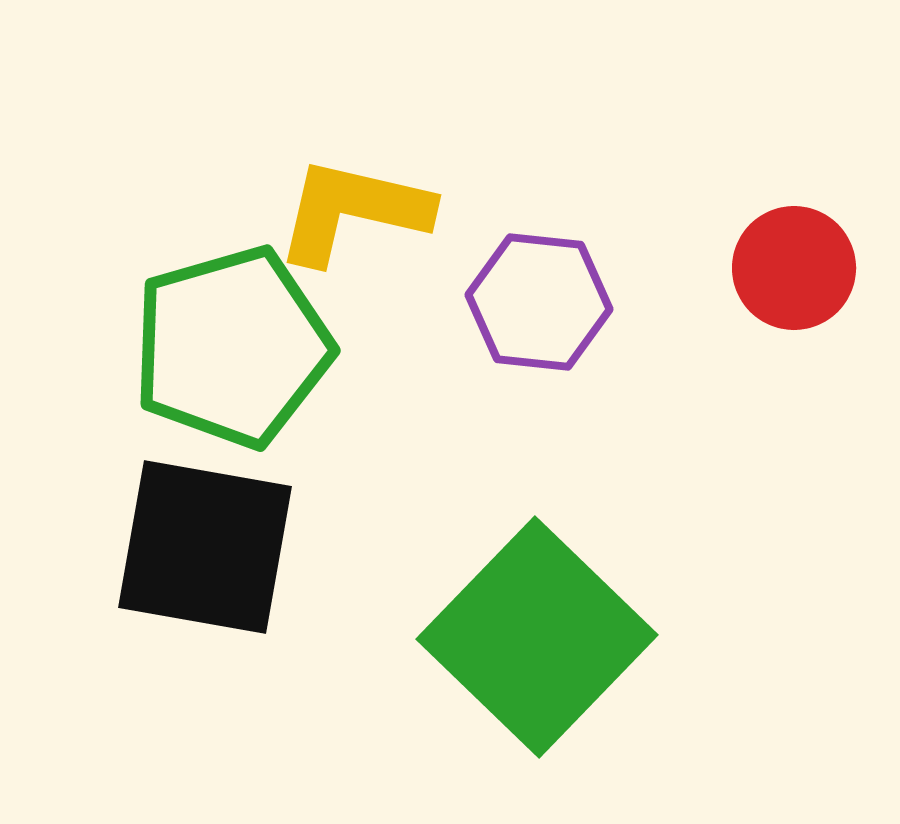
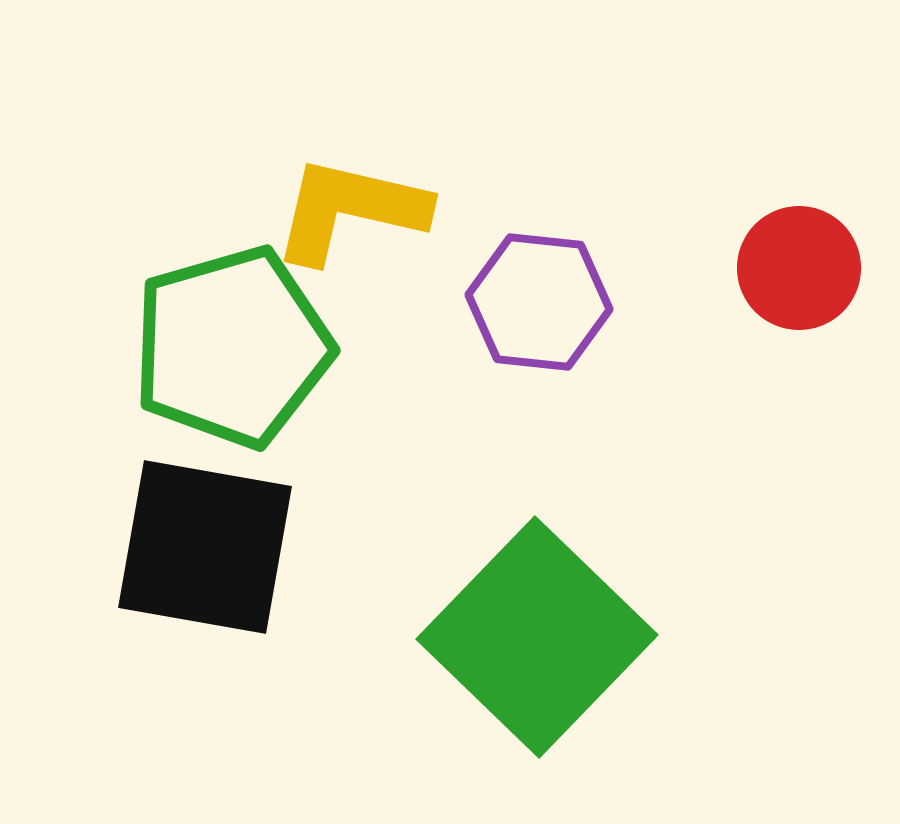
yellow L-shape: moved 3 px left, 1 px up
red circle: moved 5 px right
